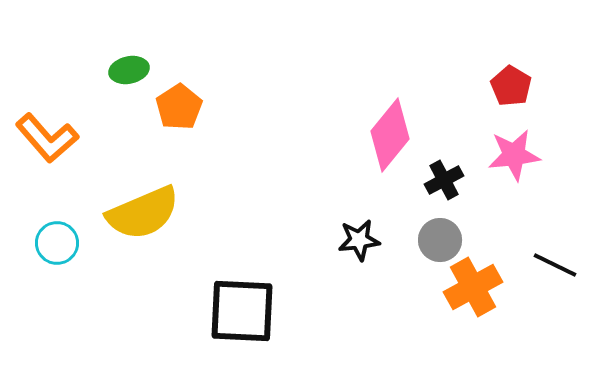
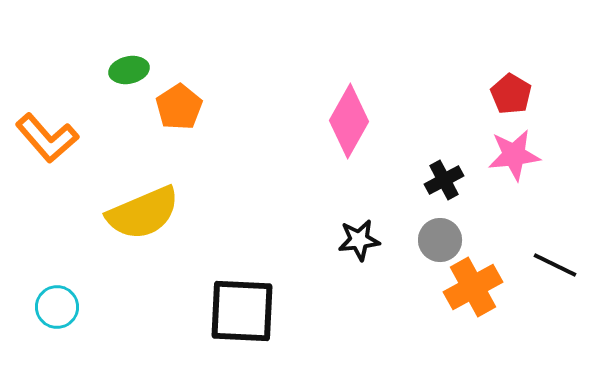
red pentagon: moved 8 px down
pink diamond: moved 41 px left, 14 px up; rotated 10 degrees counterclockwise
cyan circle: moved 64 px down
